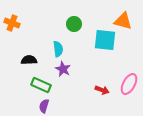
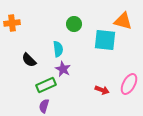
orange cross: rotated 28 degrees counterclockwise
black semicircle: rotated 133 degrees counterclockwise
green rectangle: moved 5 px right; rotated 48 degrees counterclockwise
